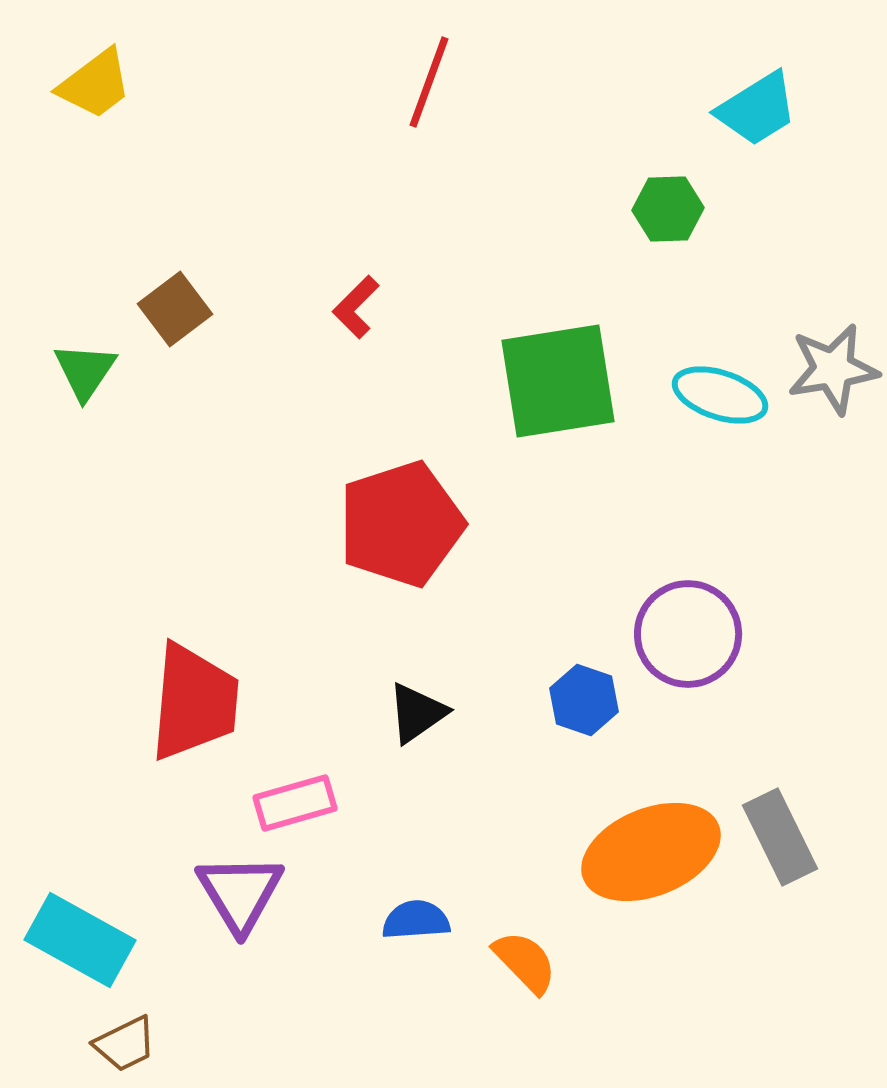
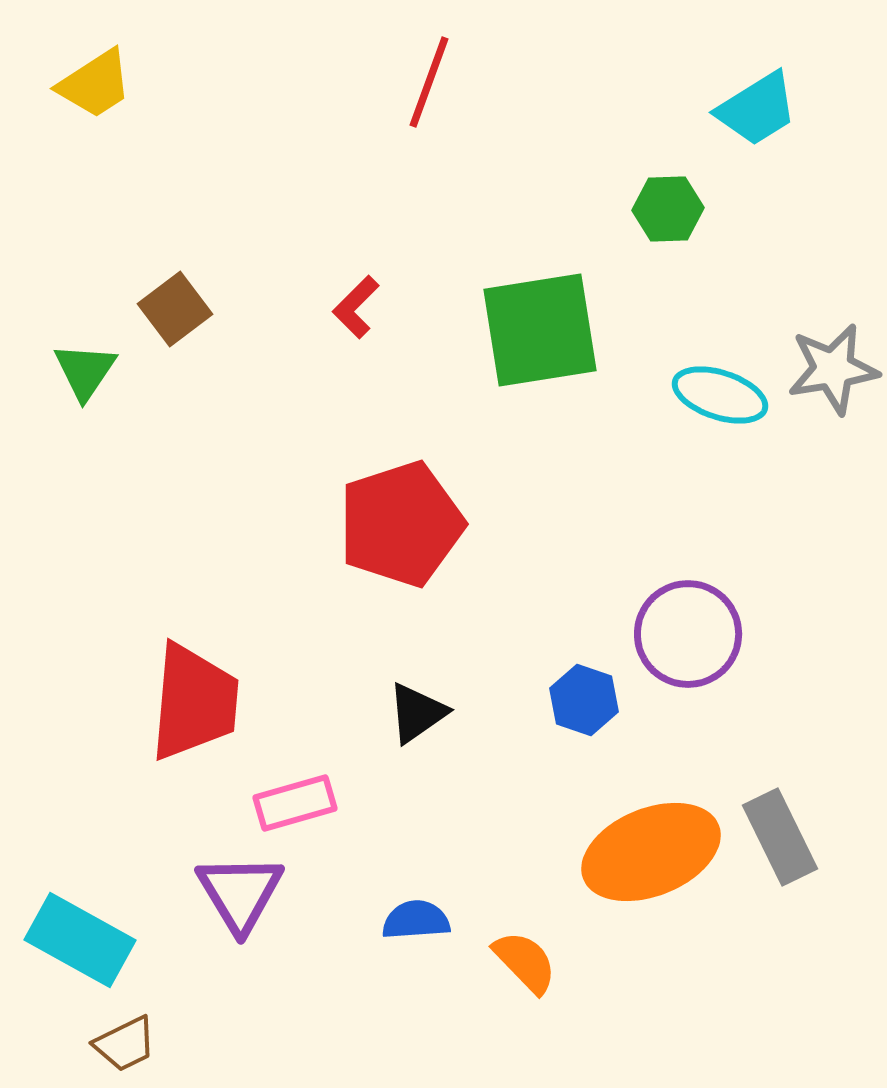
yellow trapezoid: rotated 4 degrees clockwise
green square: moved 18 px left, 51 px up
